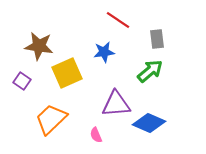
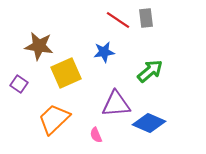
gray rectangle: moved 11 px left, 21 px up
yellow square: moved 1 px left
purple square: moved 3 px left, 3 px down
orange trapezoid: moved 3 px right
